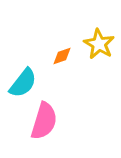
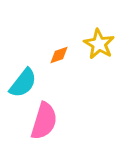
orange diamond: moved 3 px left, 1 px up
